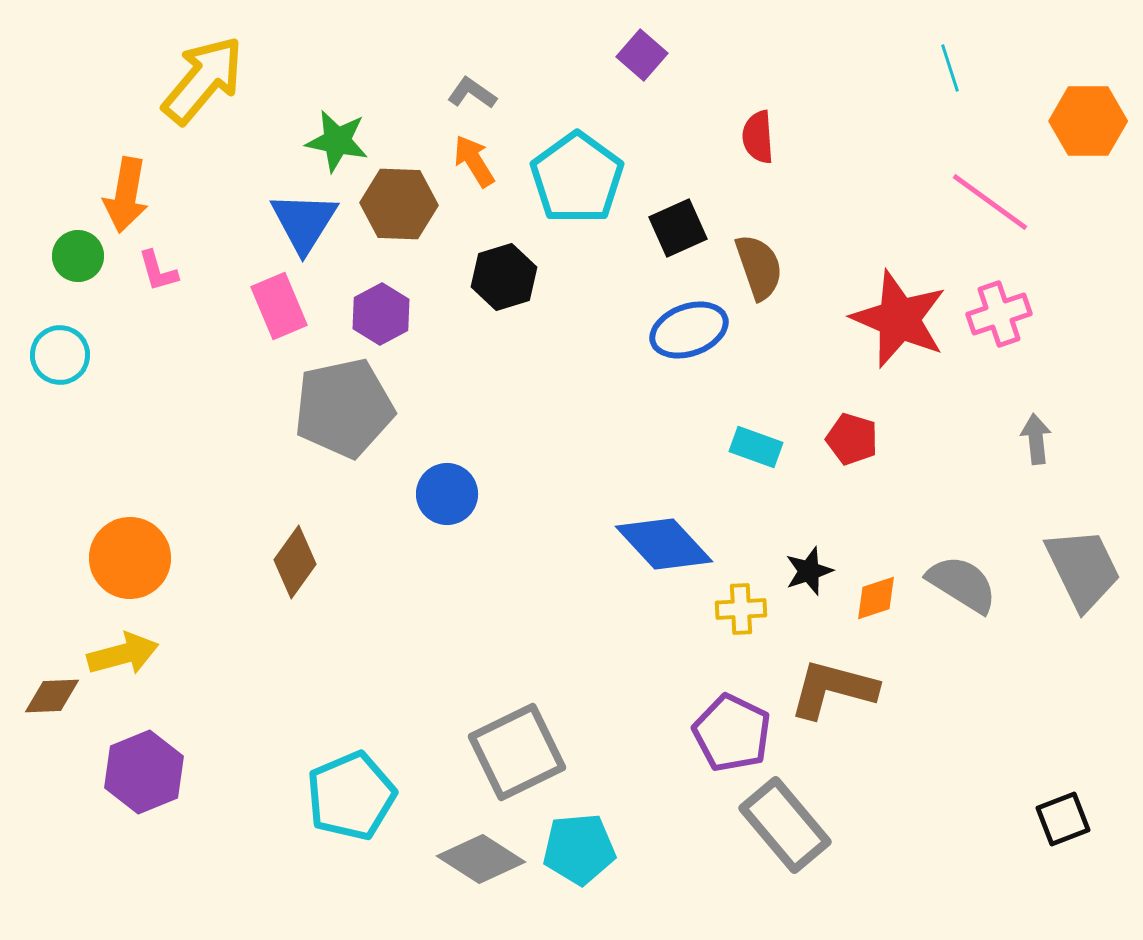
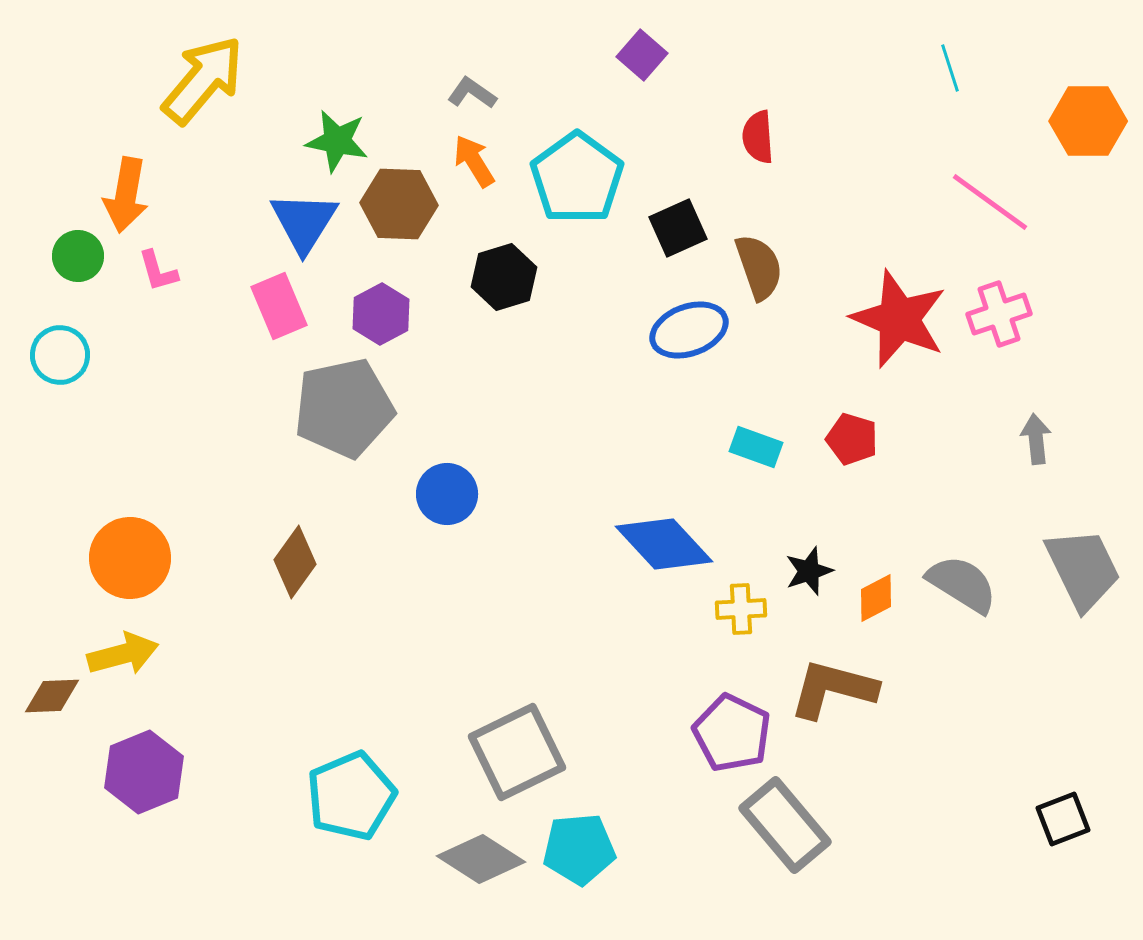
orange diamond at (876, 598): rotated 9 degrees counterclockwise
